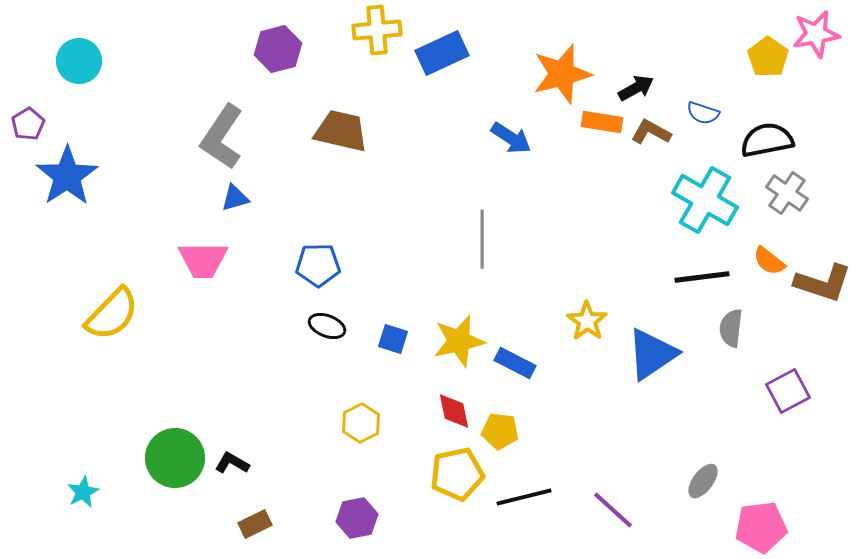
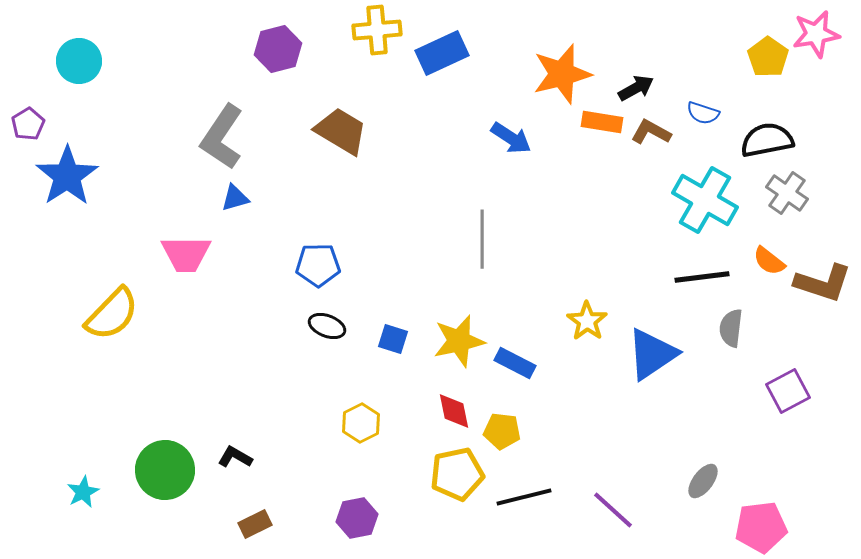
brown trapezoid at (341, 131): rotated 18 degrees clockwise
pink trapezoid at (203, 260): moved 17 px left, 6 px up
yellow pentagon at (500, 431): moved 2 px right
green circle at (175, 458): moved 10 px left, 12 px down
black L-shape at (232, 463): moved 3 px right, 6 px up
